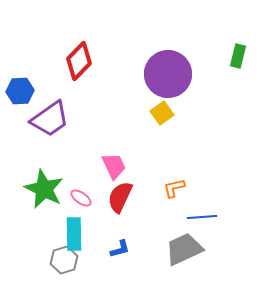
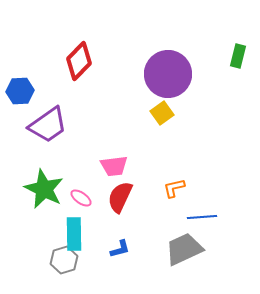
purple trapezoid: moved 2 px left, 6 px down
pink trapezoid: rotated 108 degrees clockwise
